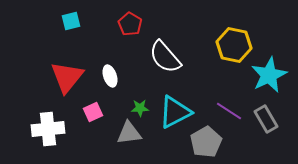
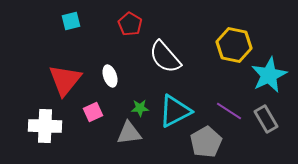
red triangle: moved 2 px left, 3 px down
cyan triangle: moved 1 px up
white cross: moved 3 px left, 3 px up; rotated 8 degrees clockwise
